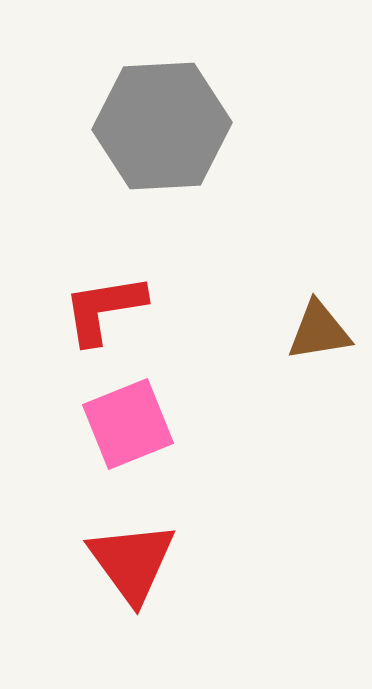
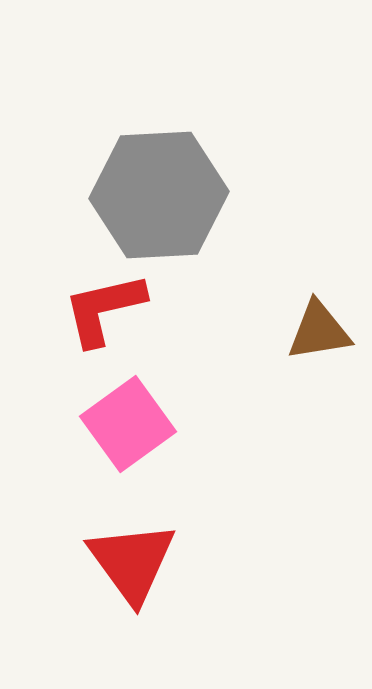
gray hexagon: moved 3 px left, 69 px down
red L-shape: rotated 4 degrees counterclockwise
pink square: rotated 14 degrees counterclockwise
